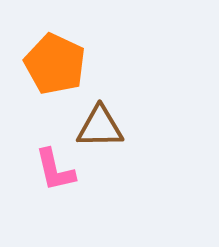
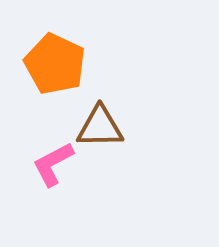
pink L-shape: moved 2 px left, 6 px up; rotated 75 degrees clockwise
